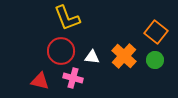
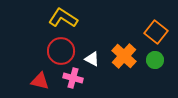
yellow L-shape: moved 4 px left; rotated 144 degrees clockwise
white triangle: moved 2 px down; rotated 21 degrees clockwise
